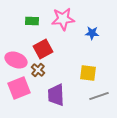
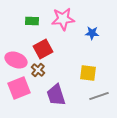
purple trapezoid: rotated 15 degrees counterclockwise
